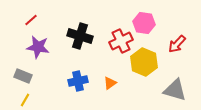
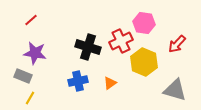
black cross: moved 8 px right, 11 px down
purple star: moved 3 px left, 6 px down
yellow line: moved 5 px right, 2 px up
